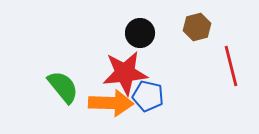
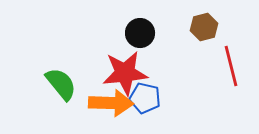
brown hexagon: moved 7 px right
green semicircle: moved 2 px left, 3 px up
blue pentagon: moved 3 px left, 2 px down
